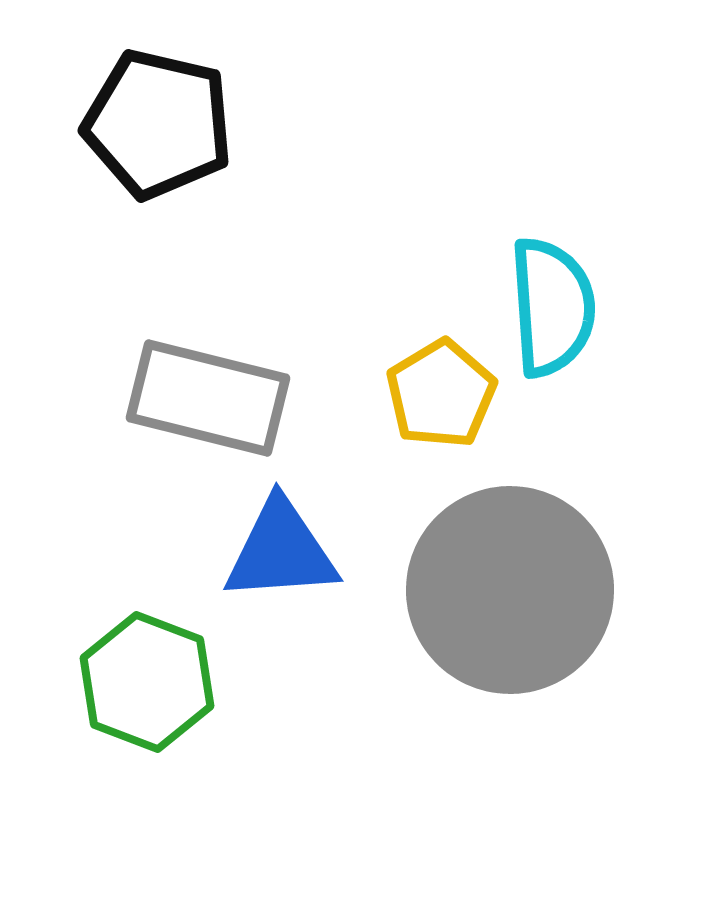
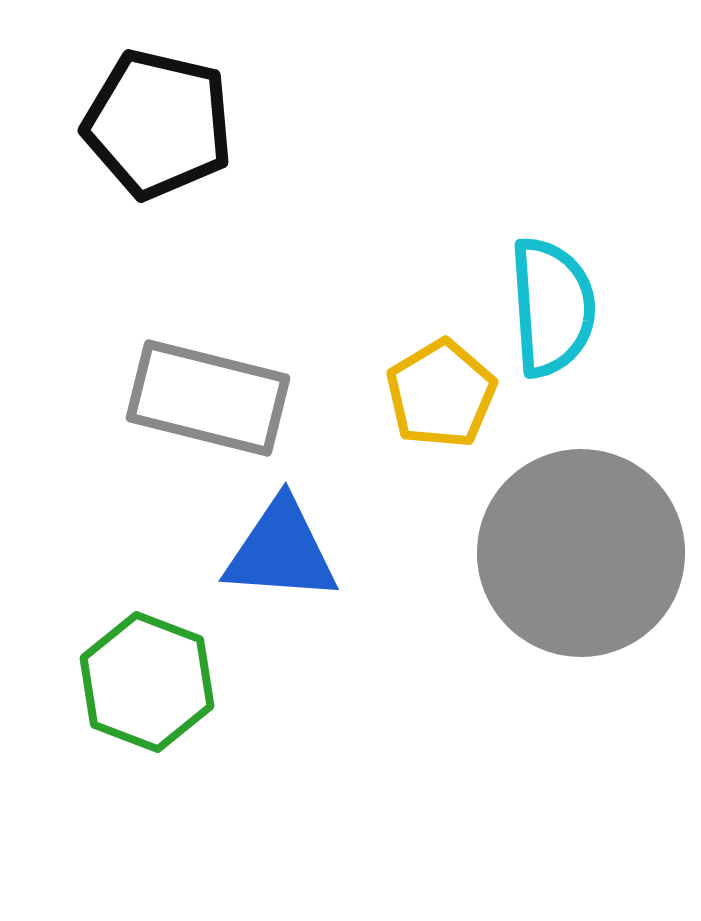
blue triangle: rotated 8 degrees clockwise
gray circle: moved 71 px right, 37 px up
